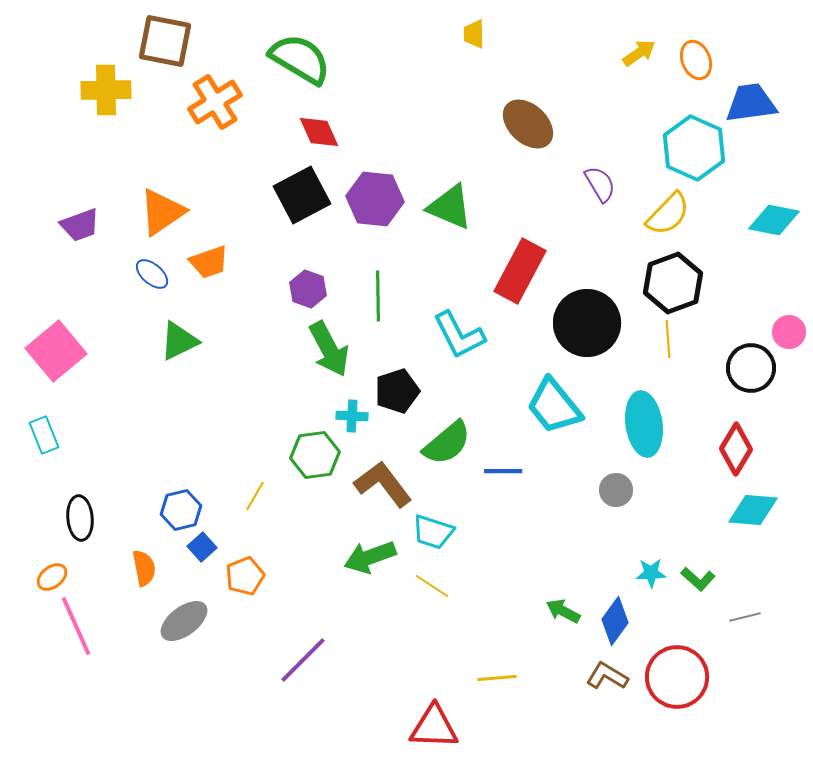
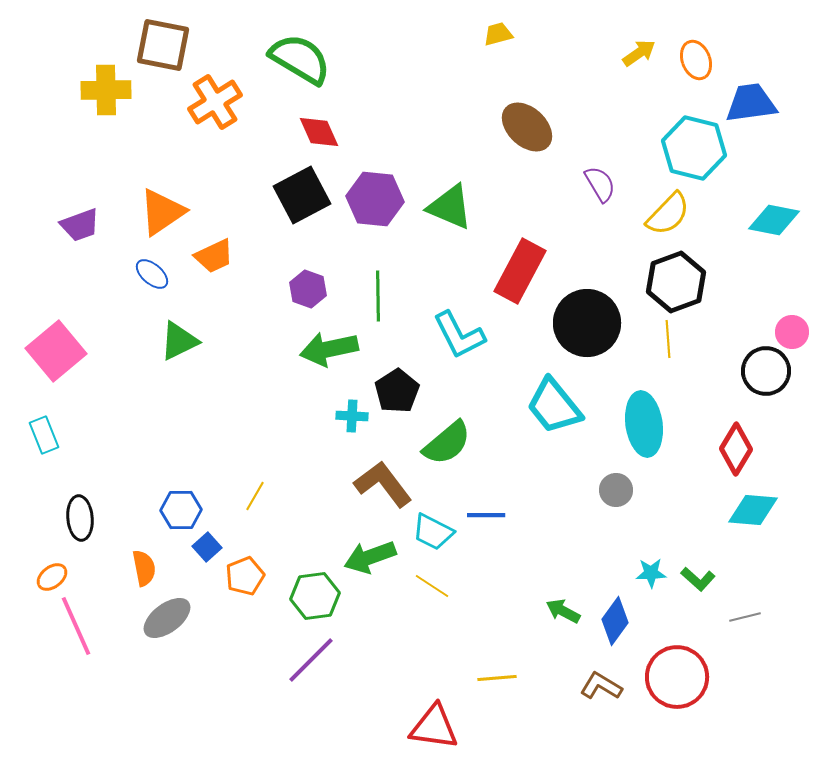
yellow trapezoid at (474, 34): moved 24 px right; rotated 76 degrees clockwise
brown square at (165, 41): moved 2 px left, 4 px down
brown ellipse at (528, 124): moved 1 px left, 3 px down
cyan hexagon at (694, 148): rotated 10 degrees counterclockwise
orange trapezoid at (209, 262): moved 5 px right, 6 px up; rotated 6 degrees counterclockwise
black hexagon at (673, 283): moved 3 px right, 1 px up
pink circle at (789, 332): moved 3 px right
green arrow at (329, 349): rotated 106 degrees clockwise
black circle at (751, 368): moved 15 px right, 3 px down
black pentagon at (397, 391): rotated 15 degrees counterclockwise
green hexagon at (315, 455): moved 141 px down
blue line at (503, 471): moved 17 px left, 44 px down
blue hexagon at (181, 510): rotated 12 degrees clockwise
cyan trapezoid at (433, 532): rotated 9 degrees clockwise
blue square at (202, 547): moved 5 px right
gray ellipse at (184, 621): moved 17 px left, 3 px up
purple line at (303, 660): moved 8 px right
brown L-shape at (607, 676): moved 6 px left, 10 px down
red triangle at (434, 727): rotated 6 degrees clockwise
